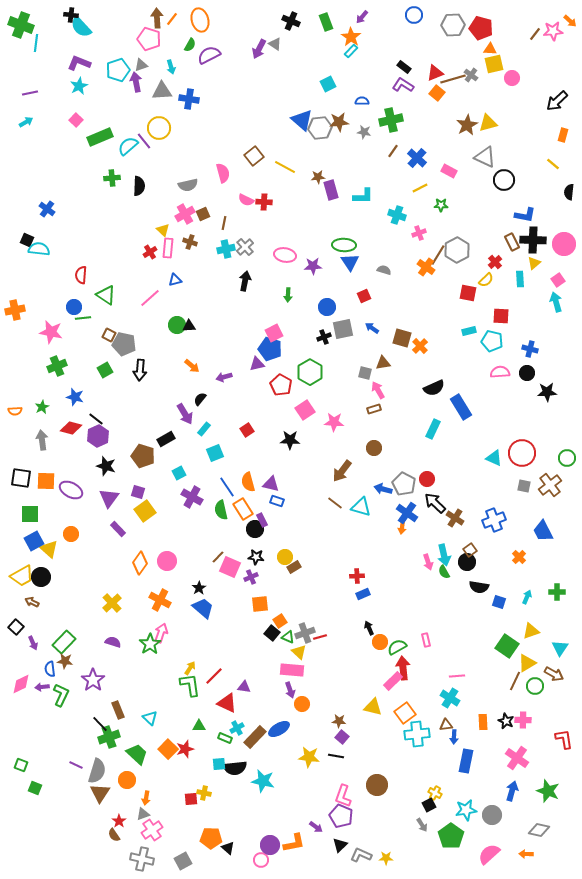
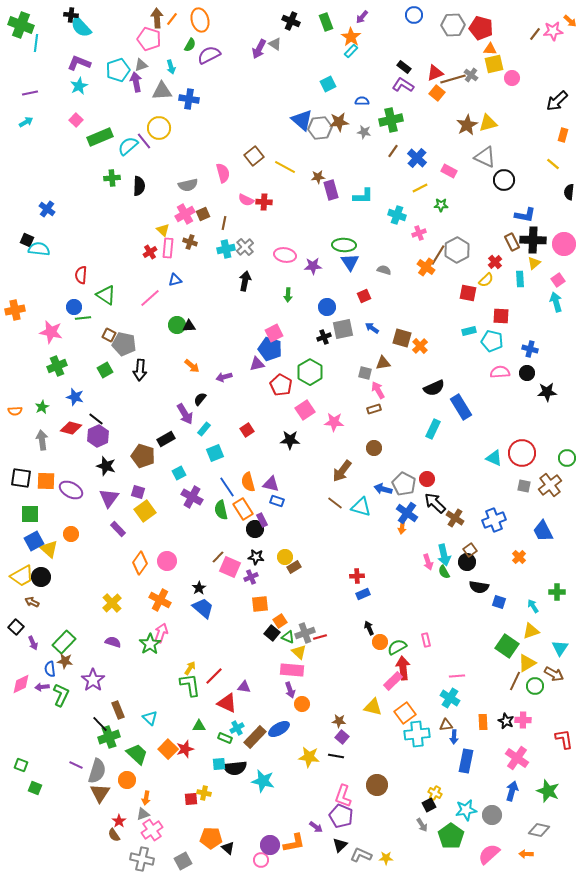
cyan arrow at (527, 597): moved 6 px right, 9 px down; rotated 56 degrees counterclockwise
